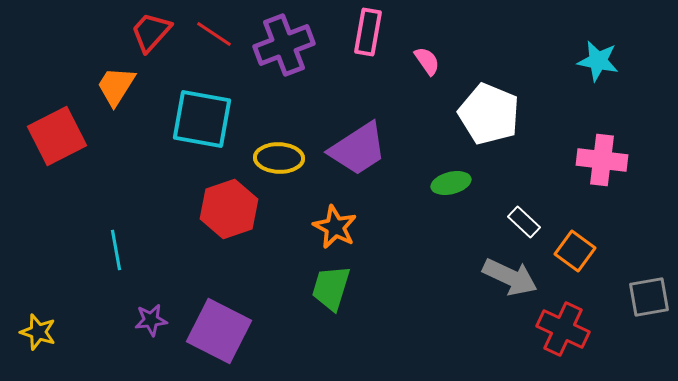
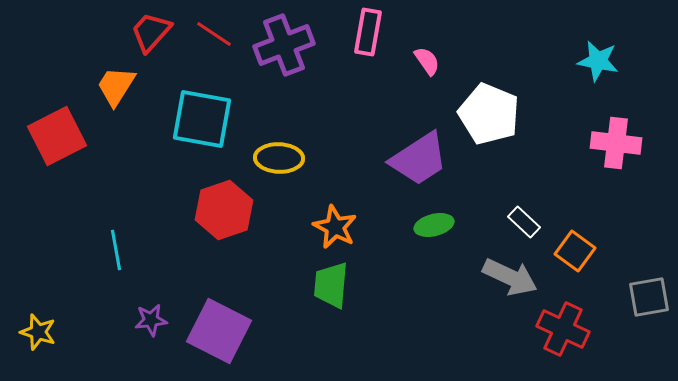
purple trapezoid: moved 61 px right, 10 px down
pink cross: moved 14 px right, 17 px up
green ellipse: moved 17 px left, 42 px down
red hexagon: moved 5 px left, 1 px down
green trapezoid: moved 3 px up; rotated 12 degrees counterclockwise
